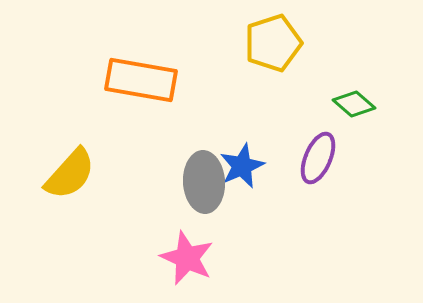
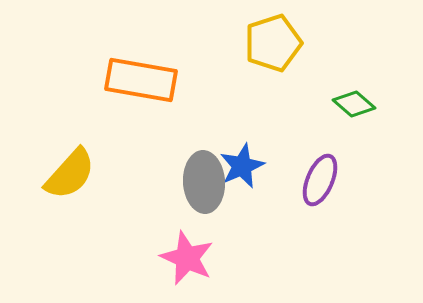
purple ellipse: moved 2 px right, 22 px down
